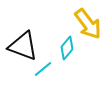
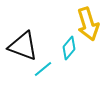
yellow arrow: rotated 20 degrees clockwise
cyan diamond: moved 2 px right
